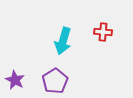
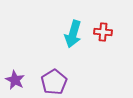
cyan arrow: moved 10 px right, 7 px up
purple pentagon: moved 1 px left, 1 px down
